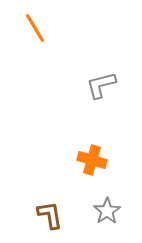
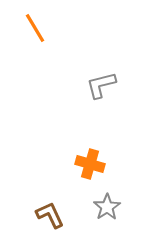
orange cross: moved 2 px left, 4 px down
gray star: moved 4 px up
brown L-shape: rotated 16 degrees counterclockwise
